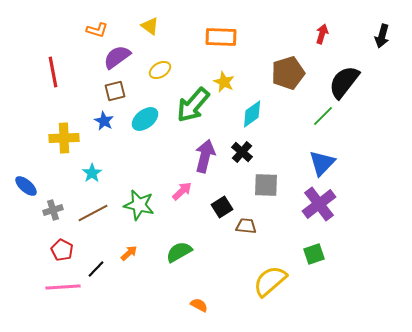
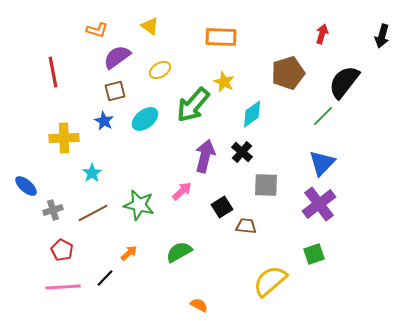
black line: moved 9 px right, 9 px down
